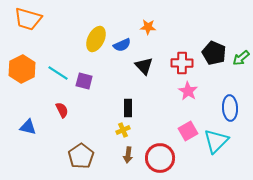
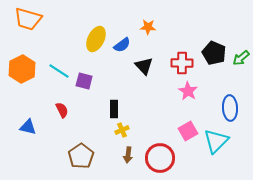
blue semicircle: rotated 12 degrees counterclockwise
cyan line: moved 1 px right, 2 px up
black rectangle: moved 14 px left, 1 px down
yellow cross: moved 1 px left
